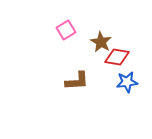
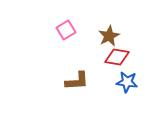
brown star: moved 8 px right, 6 px up; rotated 15 degrees clockwise
blue star: rotated 15 degrees clockwise
